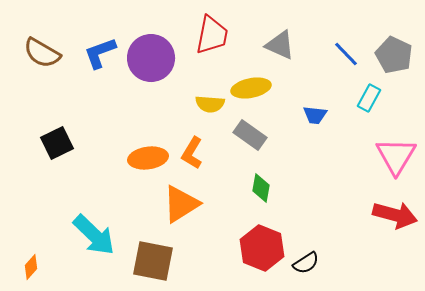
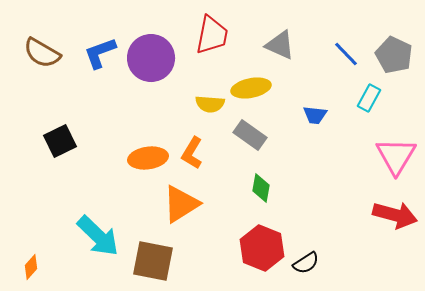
black square: moved 3 px right, 2 px up
cyan arrow: moved 4 px right, 1 px down
